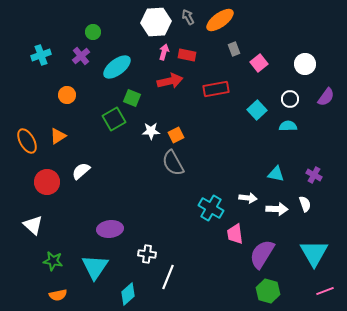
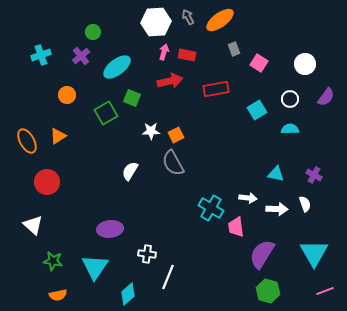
pink square at (259, 63): rotated 18 degrees counterclockwise
cyan square at (257, 110): rotated 12 degrees clockwise
green square at (114, 119): moved 8 px left, 6 px up
cyan semicircle at (288, 126): moved 2 px right, 3 px down
white semicircle at (81, 171): moved 49 px right; rotated 18 degrees counterclockwise
pink trapezoid at (235, 234): moved 1 px right, 7 px up
